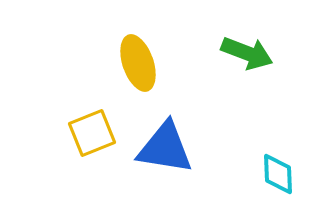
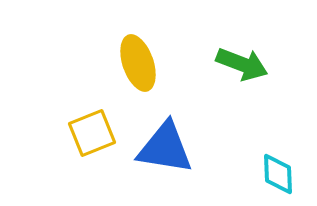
green arrow: moved 5 px left, 11 px down
